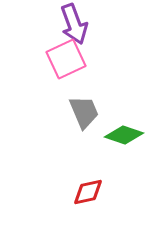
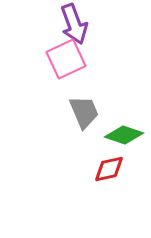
red diamond: moved 21 px right, 23 px up
